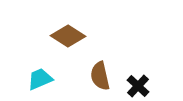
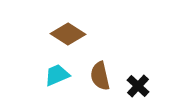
brown diamond: moved 2 px up
cyan trapezoid: moved 17 px right, 4 px up
